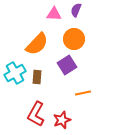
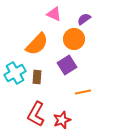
purple semicircle: moved 8 px right, 9 px down; rotated 32 degrees clockwise
pink triangle: rotated 21 degrees clockwise
orange line: moved 1 px up
